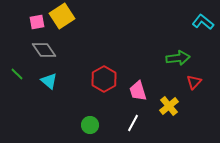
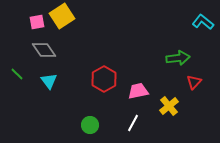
cyan triangle: rotated 12 degrees clockwise
pink trapezoid: rotated 95 degrees clockwise
